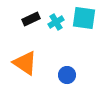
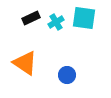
black rectangle: moved 1 px up
